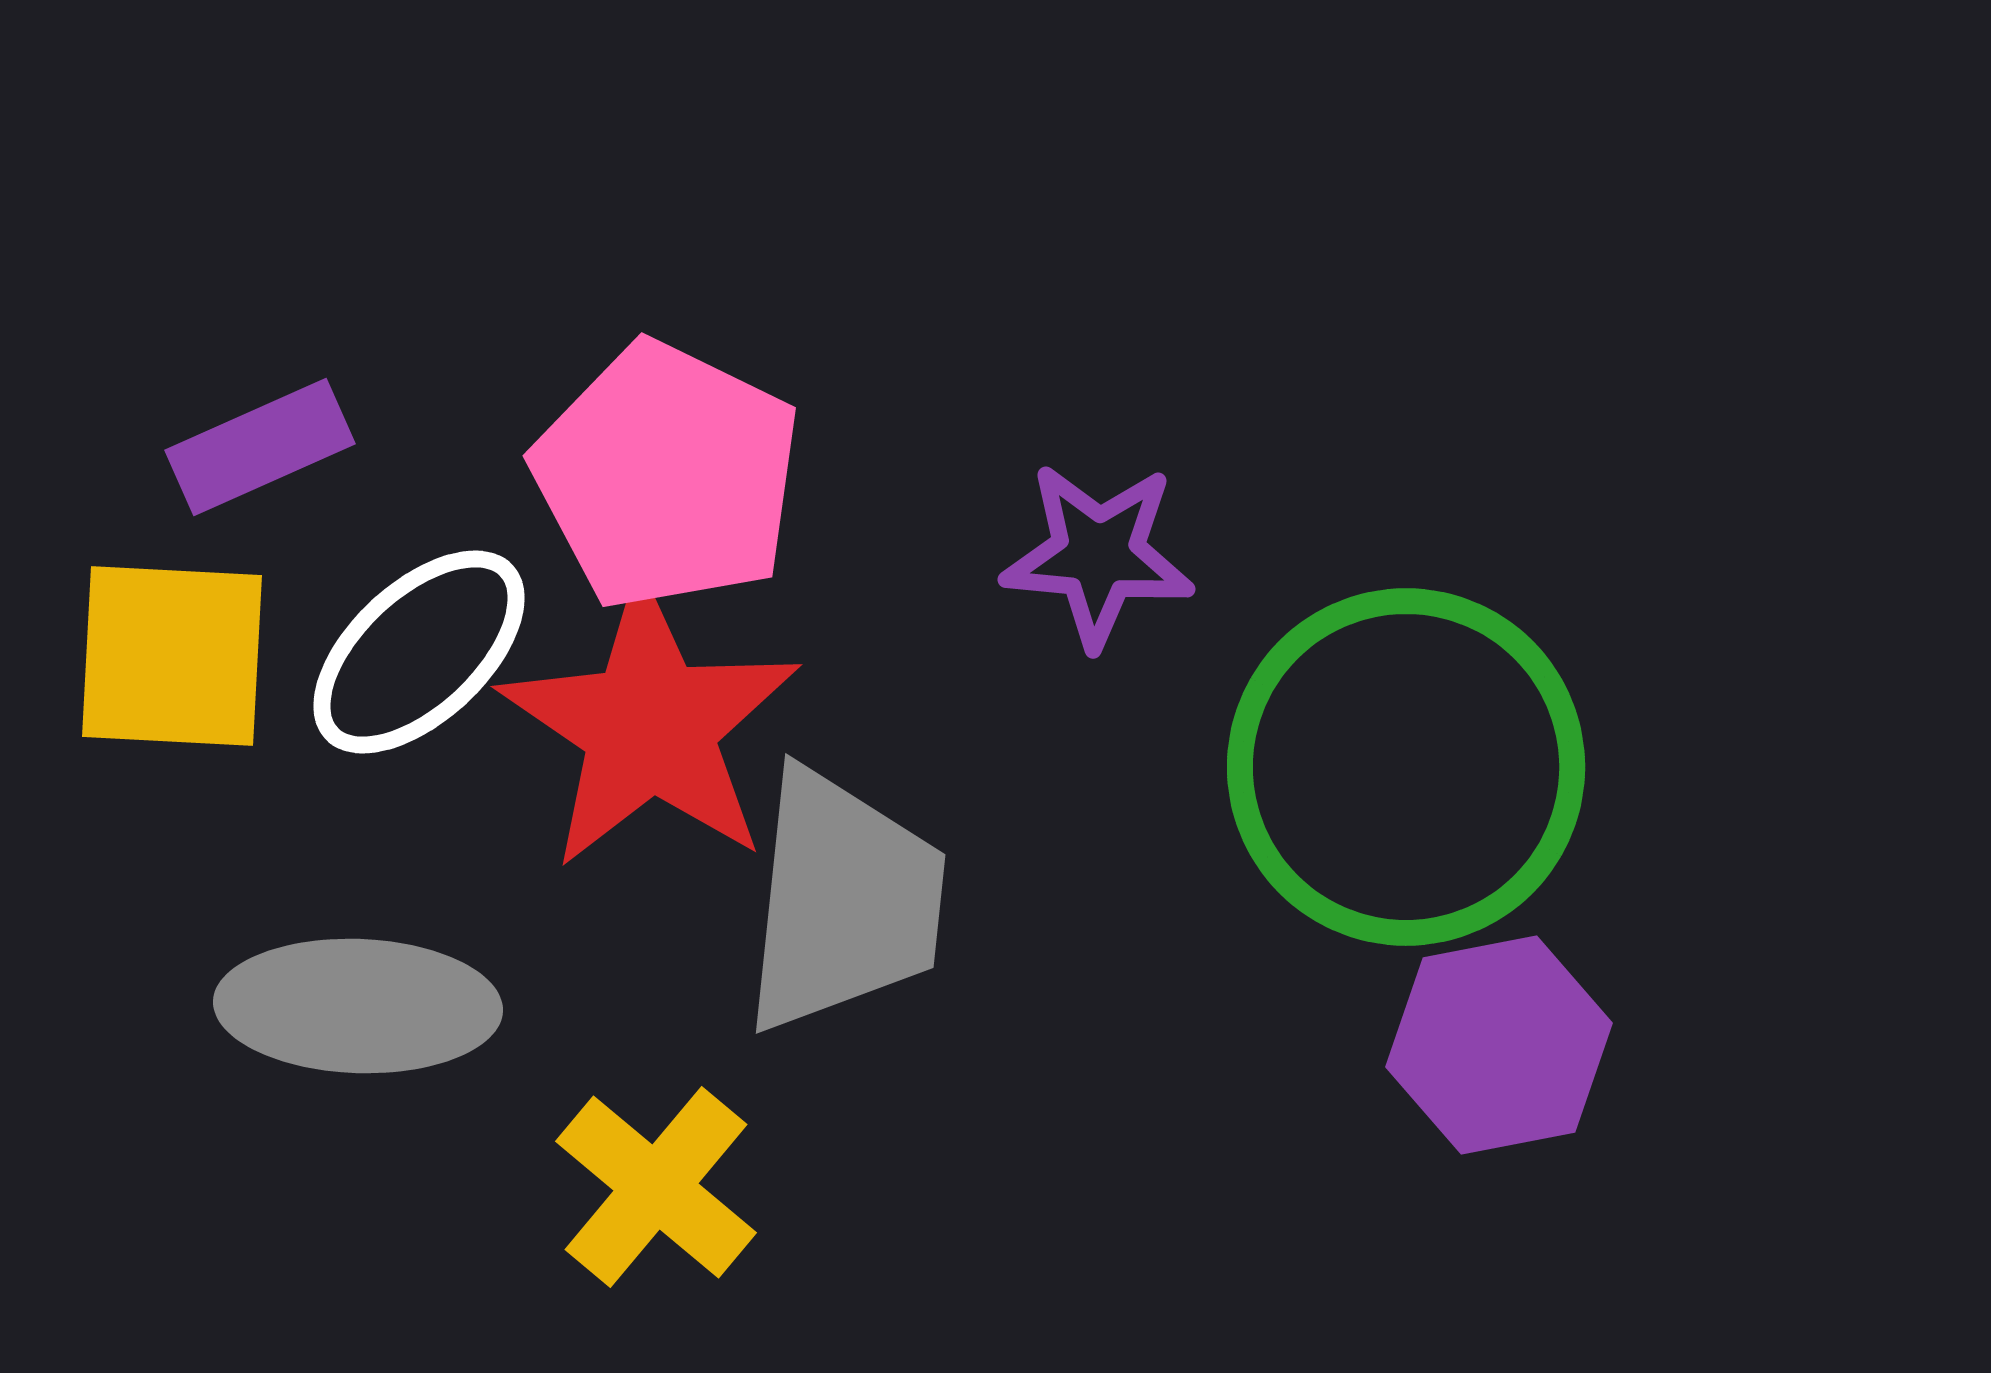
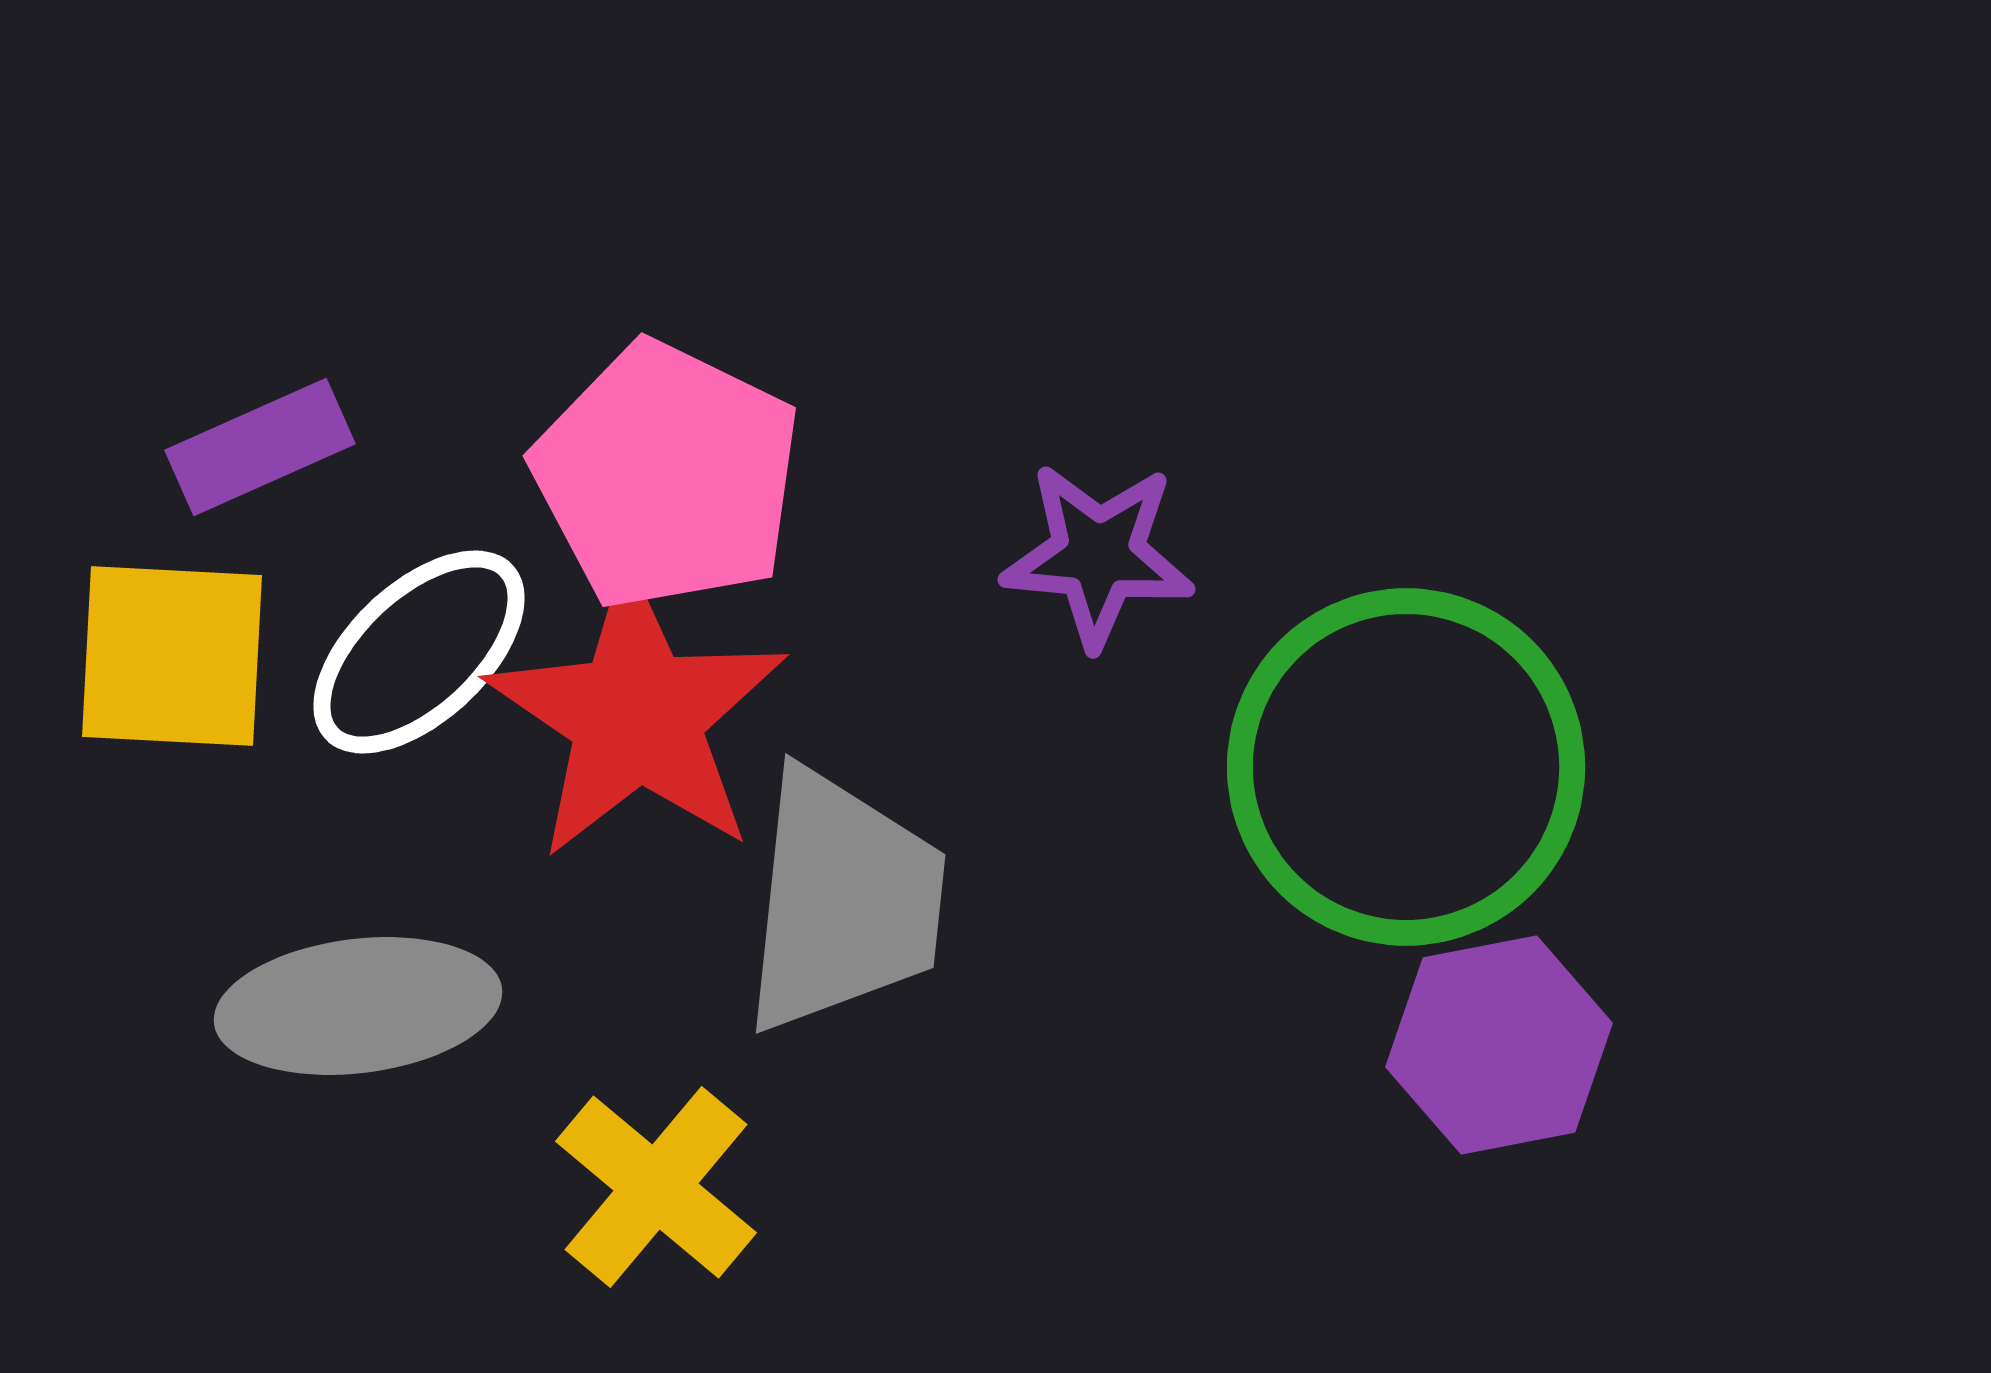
red star: moved 13 px left, 10 px up
gray ellipse: rotated 9 degrees counterclockwise
